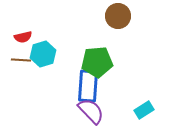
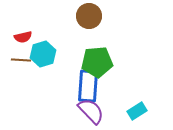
brown circle: moved 29 px left
cyan rectangle: moved 7 px left, 1 px down
